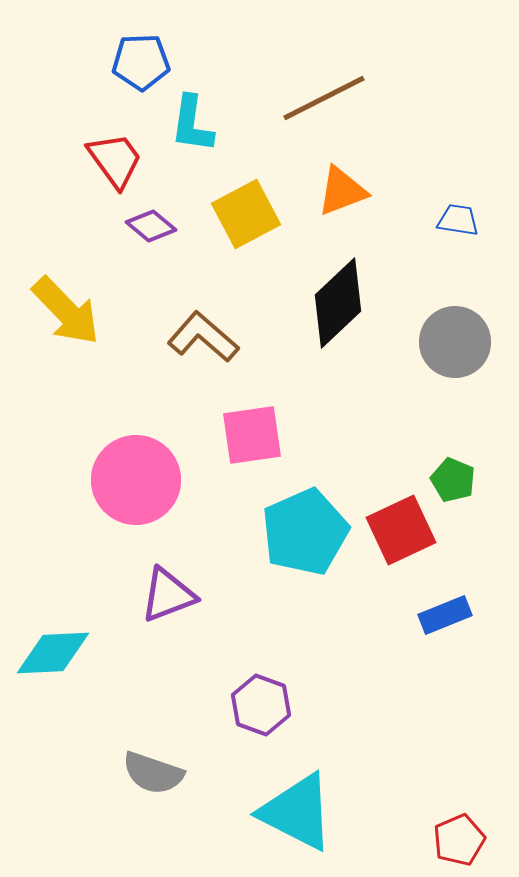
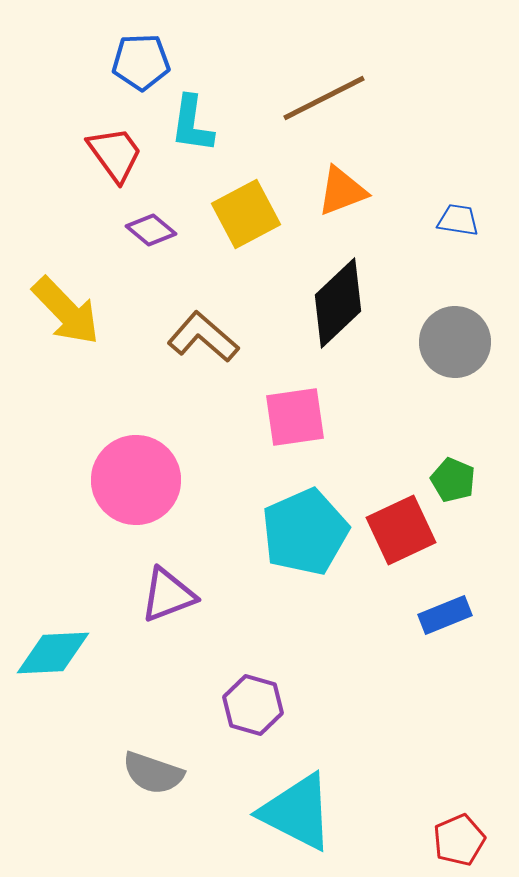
red trapezoid: moved 6 px up
purple diamond: moved 4 px down
pink square: moved 43 px right, 18 px up
purple hexagon: moved 8 px left; rotated 4 degrees counterclockwise
